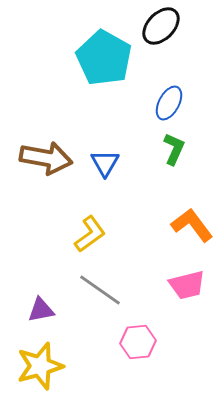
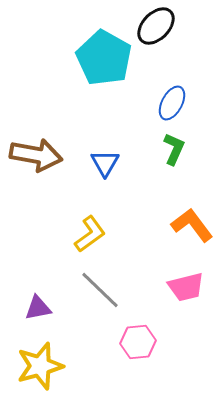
black ellipse: moved 5 px left
blue ellipse: moved 3 px right
brown arrow: moved 10 px left, 3 px up
pink trapezoid: moved 1 px left, 2 px down
gray line: rotated 9 degrees clockwise
purple triangle: moved 3 px left, 2 px up
